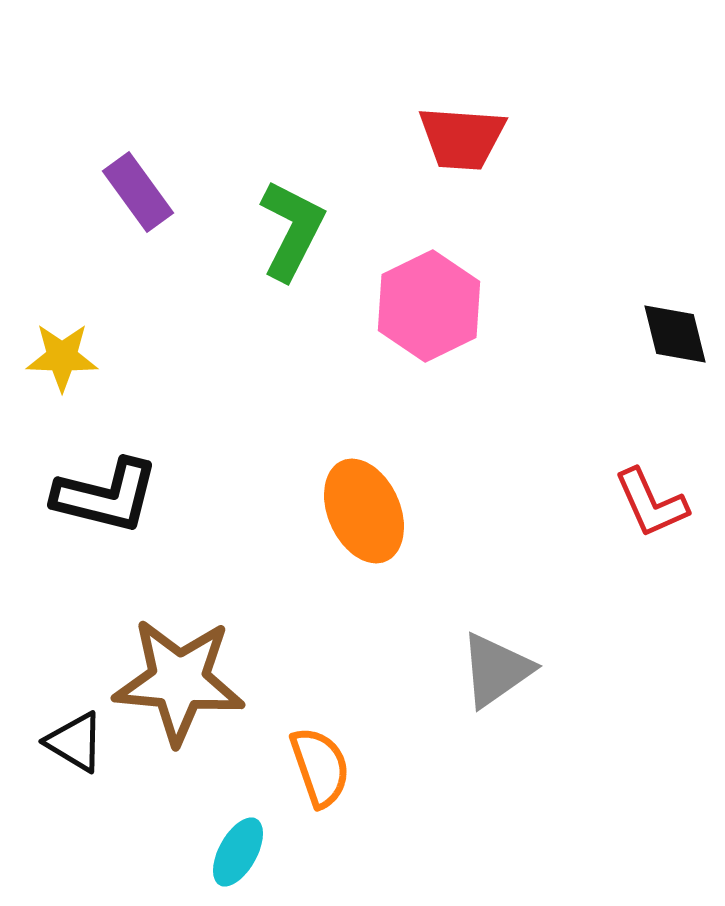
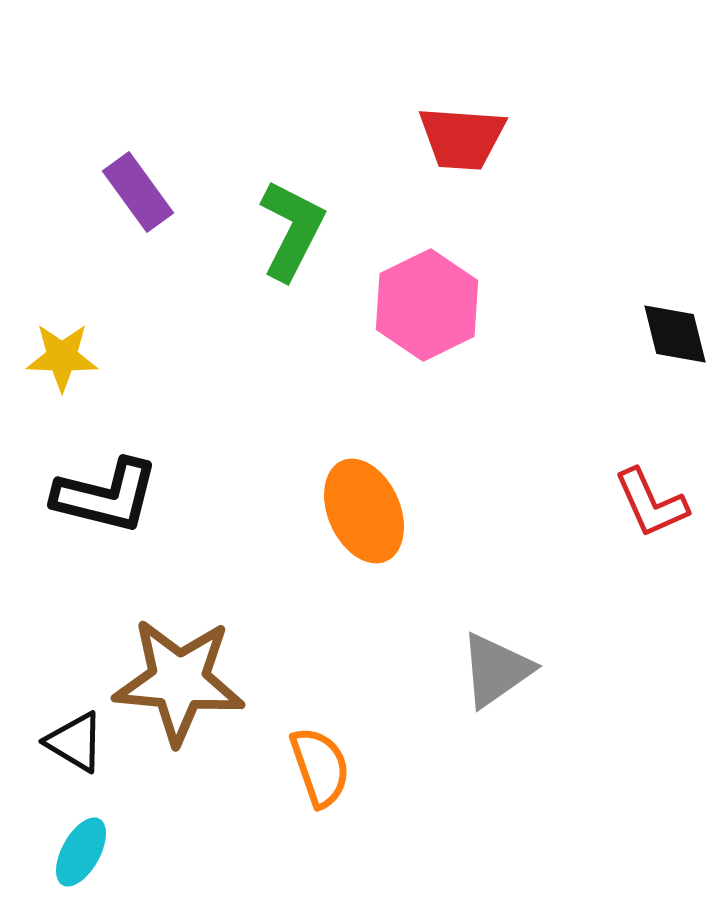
pink hexagon: moved 2 px left, 1 px up
cyan ellipse: moved 157 px left
